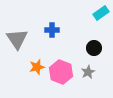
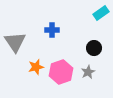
gray triangle: moved 2 px left, 3 px down
orange star: moved 1 px left
pink hexagon: rotated 20 degrees clockwise
